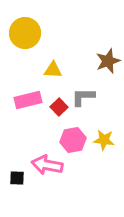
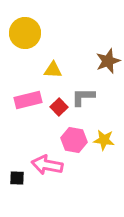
pink hexagon: moved 1 px right; rotated 20 degrees clockwise
